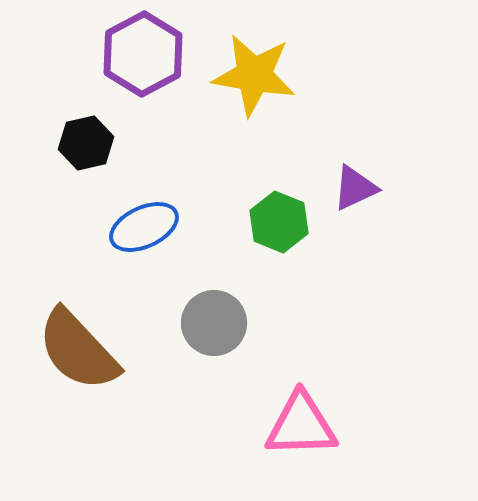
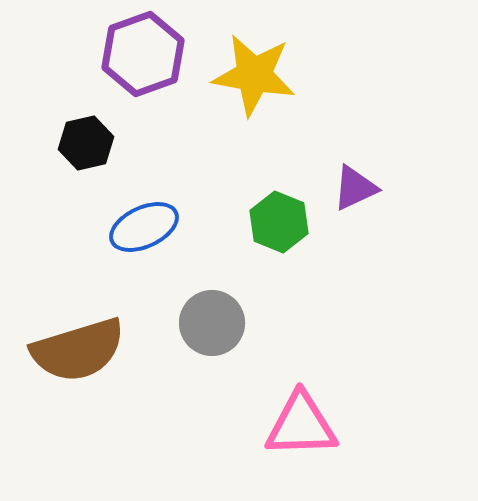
purple hexagon: rotated 8 degrees clockwise
gray circle: moved 2 px left
brown semicircle: rotated 64 degrees counterclockwise
